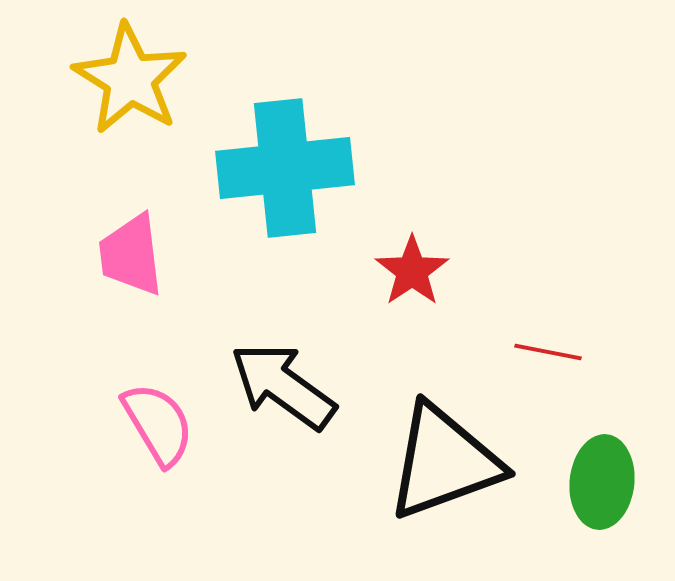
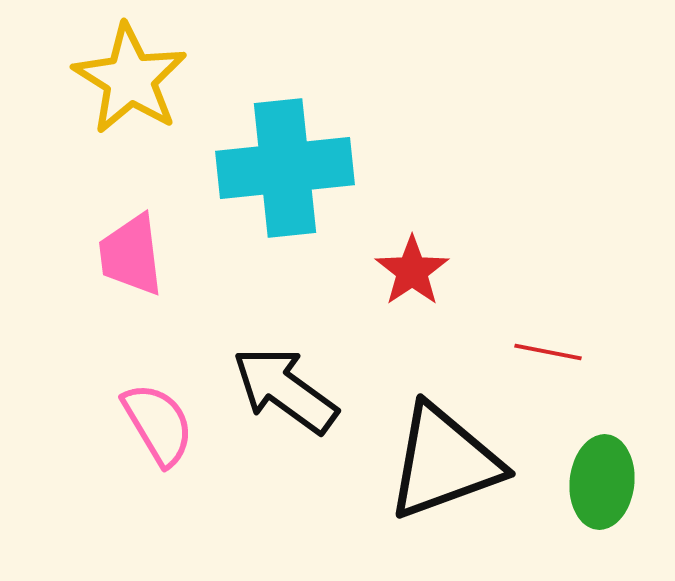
black arrow: moved 2 px right, 4 px down
